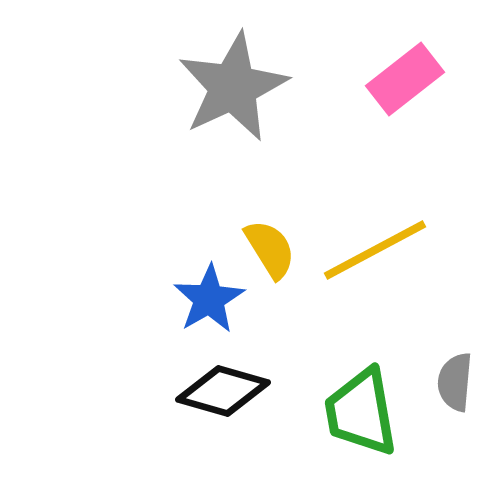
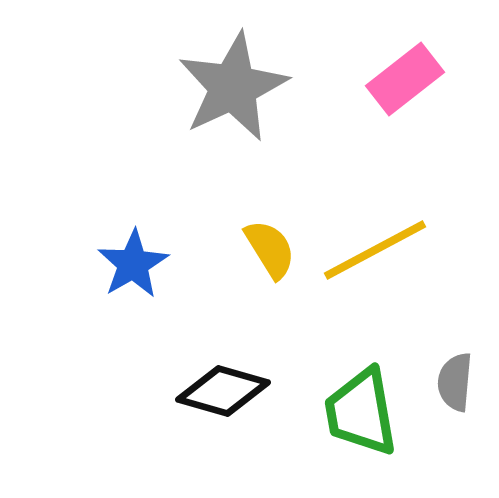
blue star: moved 76 px left, 35 px up
